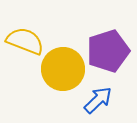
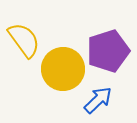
yellow semicircle: moved 1 px left, 1 px up; rotated 33 degrees clockwise
